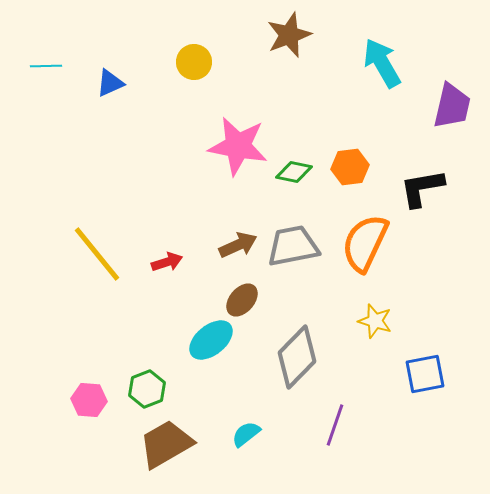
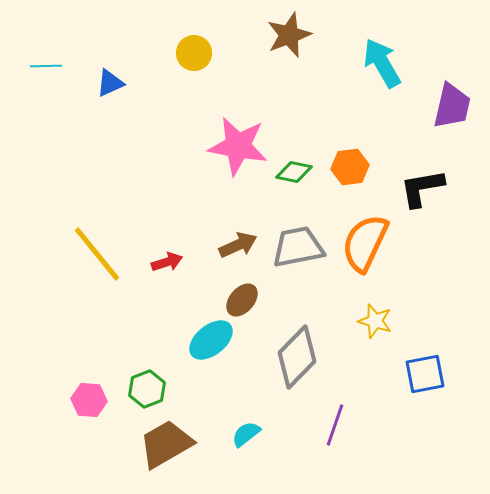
yellow circle: moved 9 px up
gray trapezoid: moved 5 px right, 1 px down
